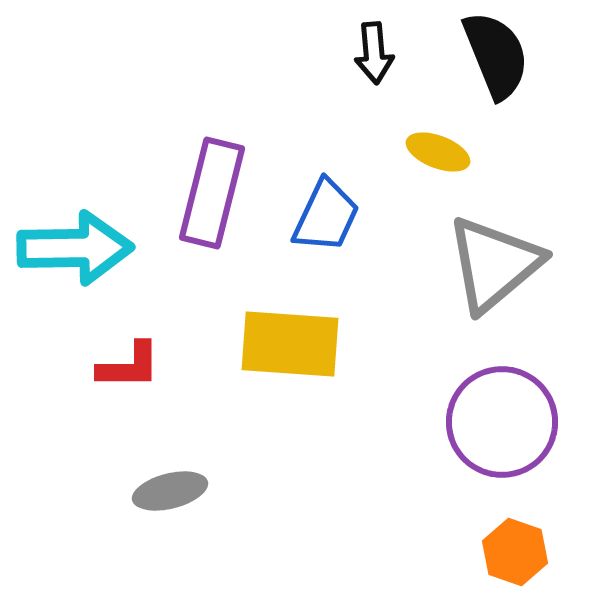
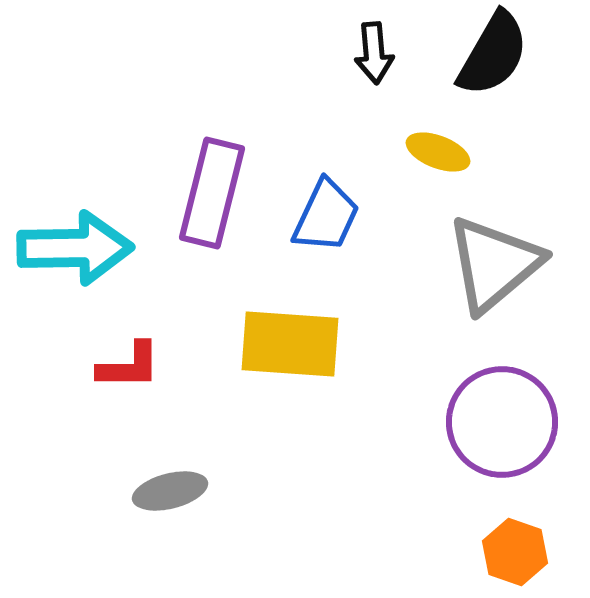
black semicircle: moved 3 px left, 1 px up; rotated 52 degrees clockwise
